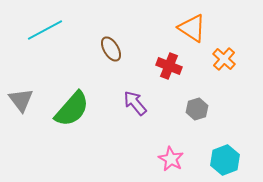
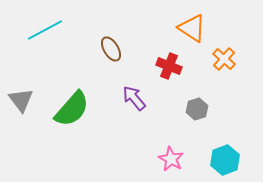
purple arrow: moved 1 px left, 5 px up
